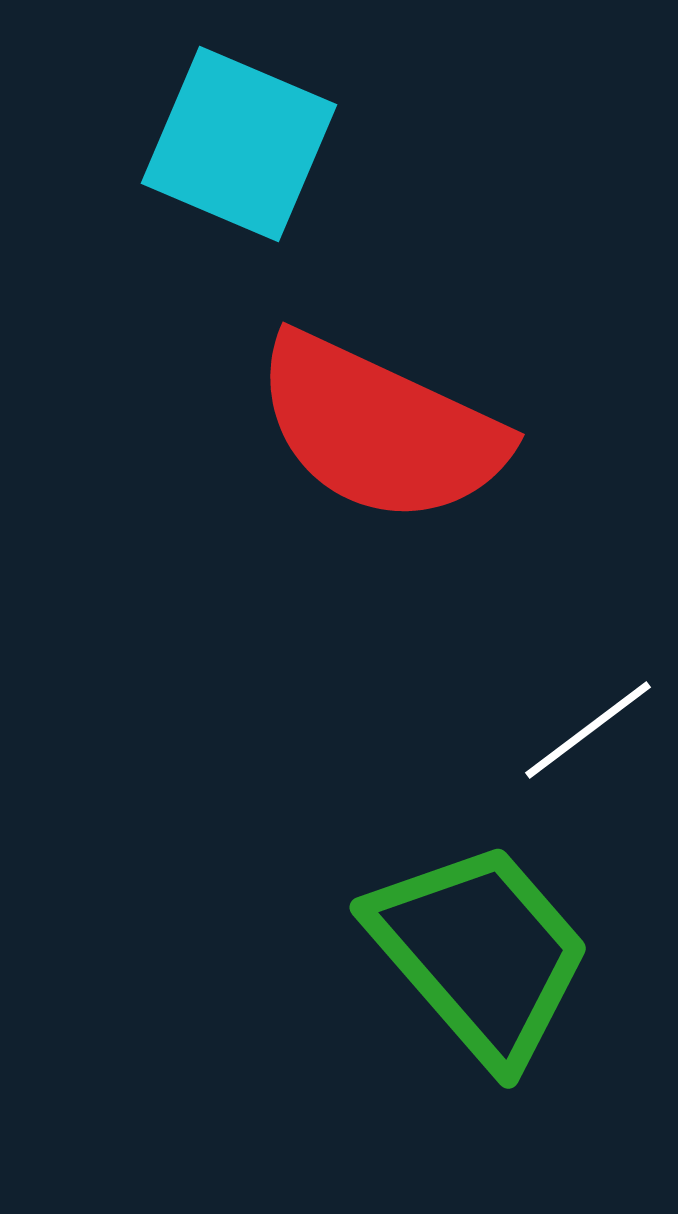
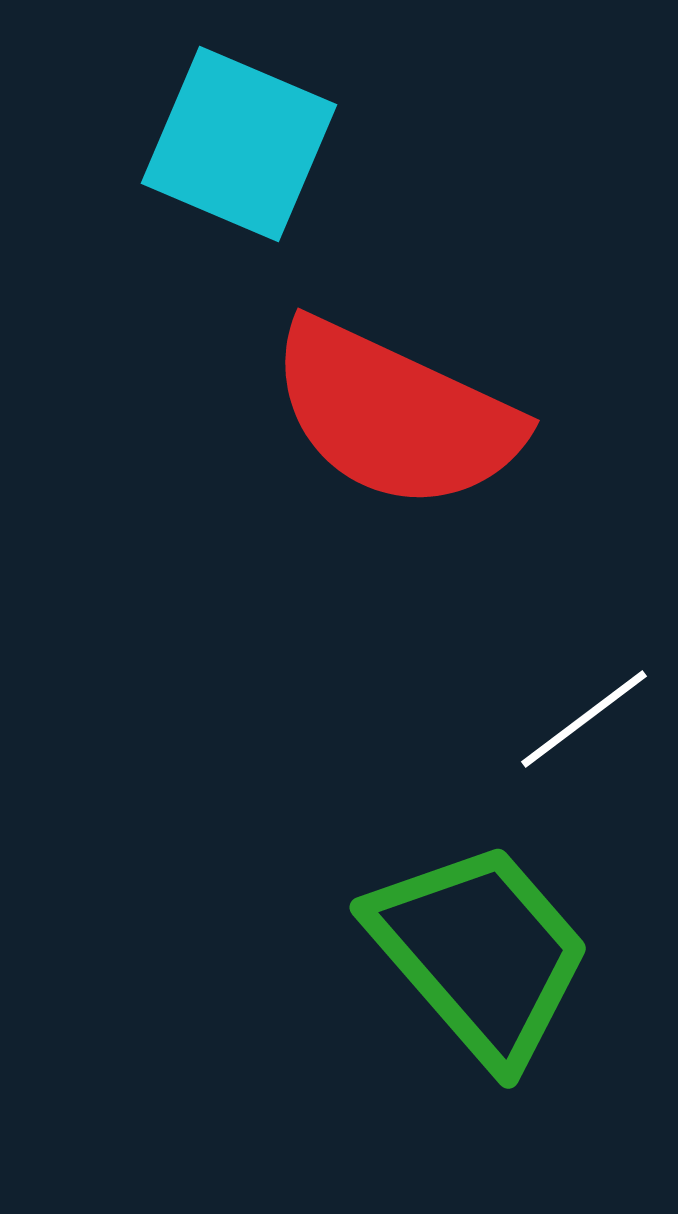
red semicircle: moved 15 px right, 14 px up
white line: moved 4 px left, 11 px up
